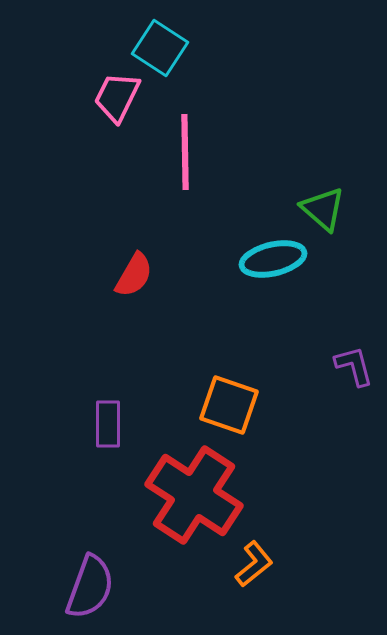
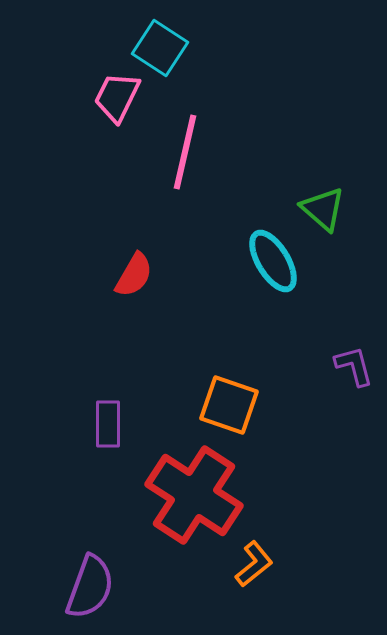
pink line: rotated 14 degrees clockwise
cyan ellipse: moved 2 px down; rotated 72 degrees clockwise
